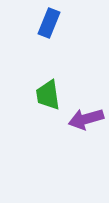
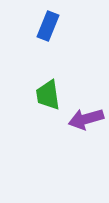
blue rectangle: moved 1 px left, 3 px down
